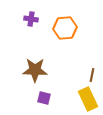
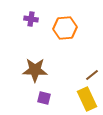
brown line: rotated 40 degrees clockwise
yellow rectangle: moved 1 px left
